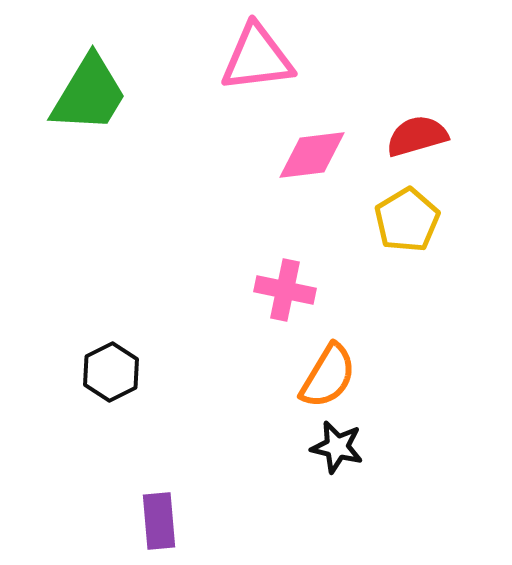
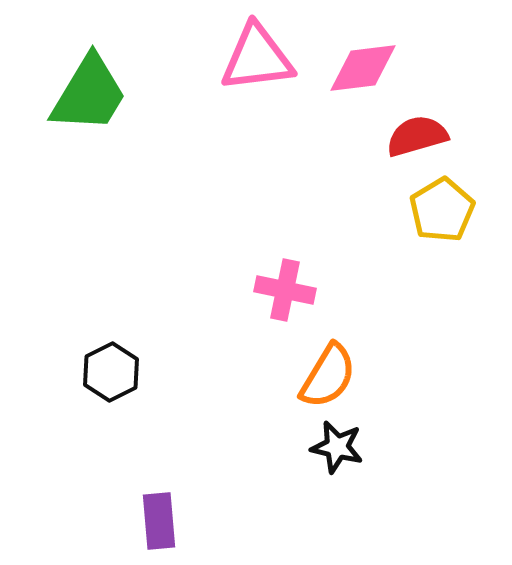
pink diamond: moved 51 px right, 87 px up
yellow pentagon: moved 35 px right, 10 px up
